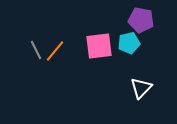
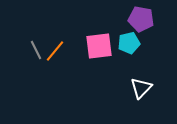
purple pentagon: moved 1 px up
